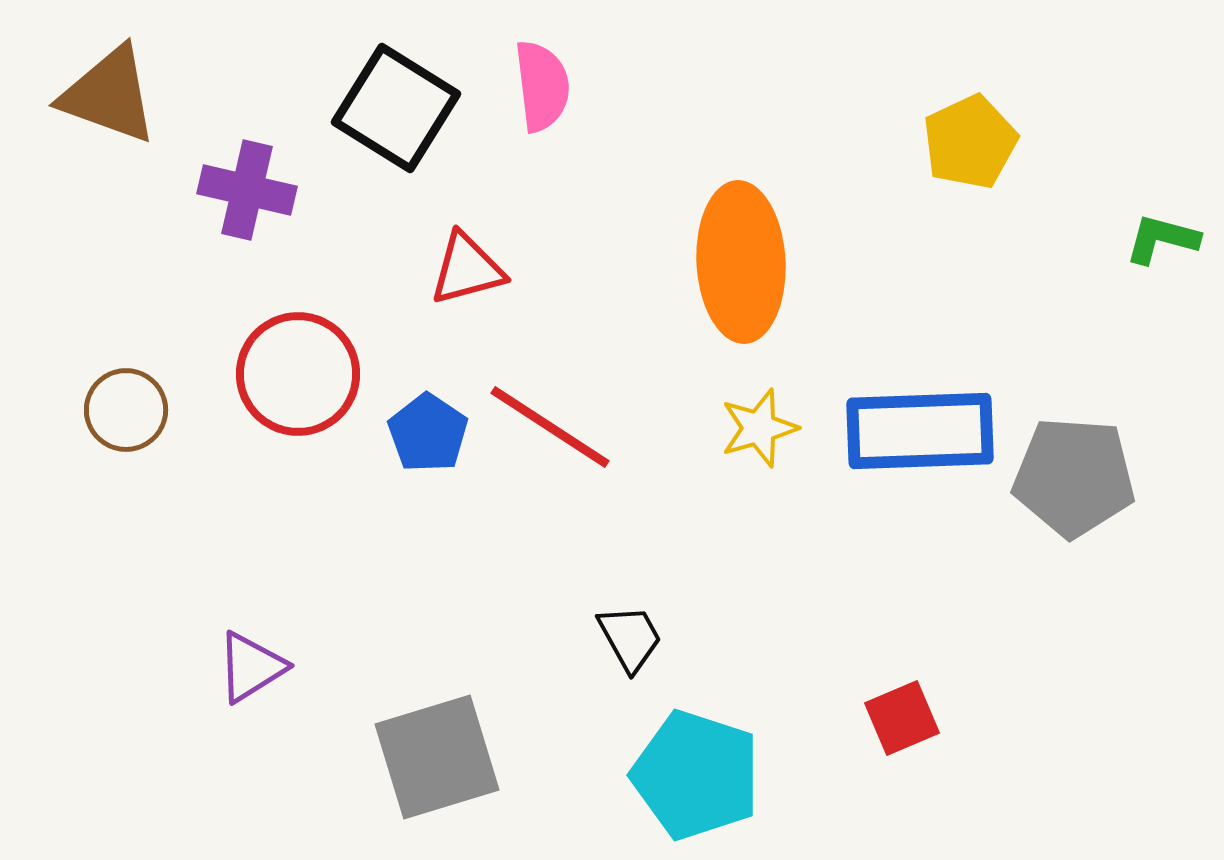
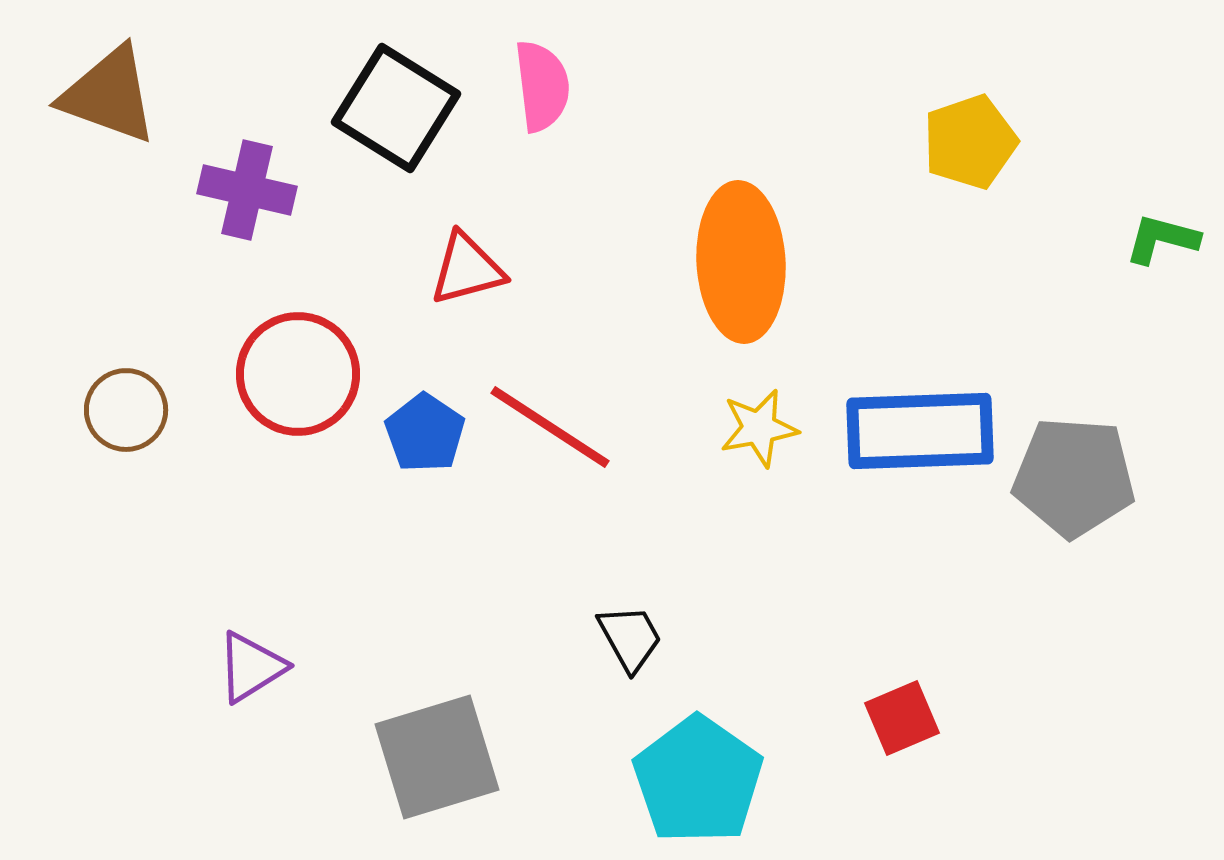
yellow pentagon: rotated 6 degrees clockwise
yellow star: rotated 6 degrees clockwise
blue pentagon: moved 3 px left
cyan pentagon: moved 2 px right, 5 px down; rotated 17 degrees clockwise
